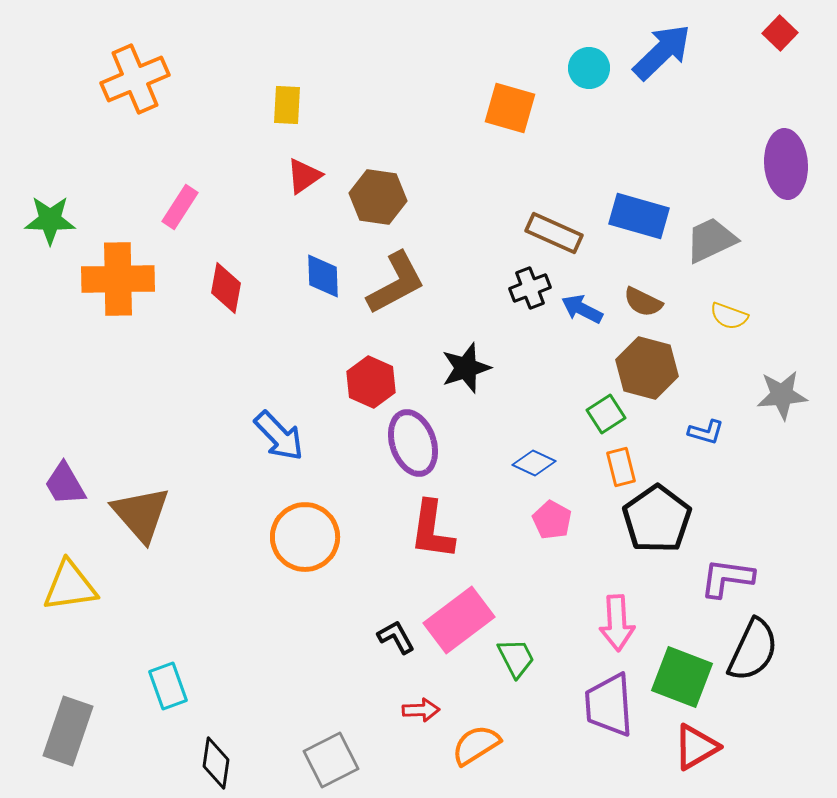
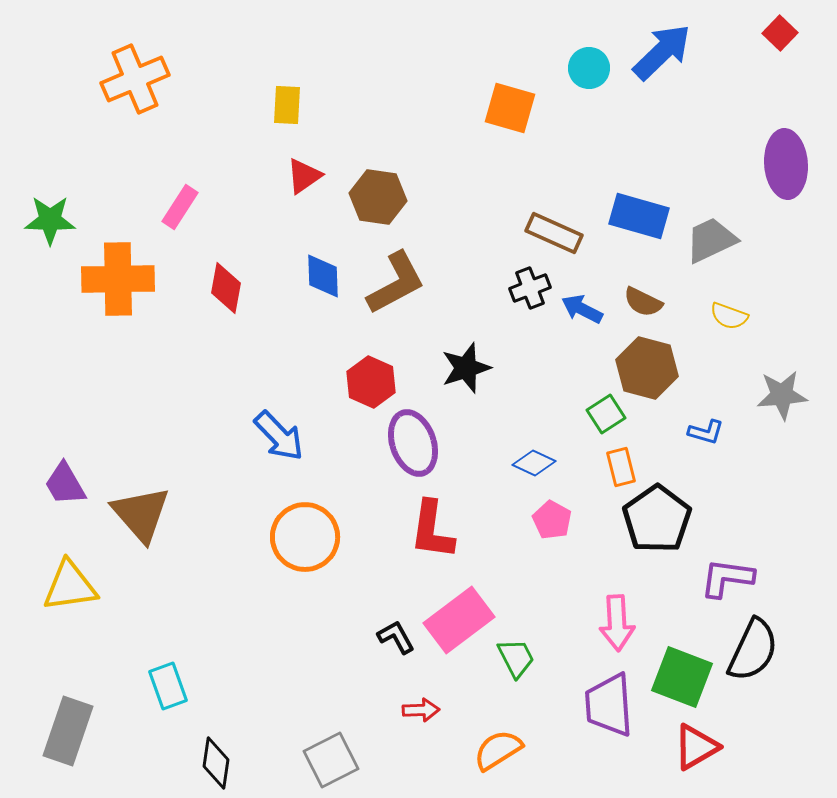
orange semicircle at (476, 745): moved 22 px right, 5 px down
